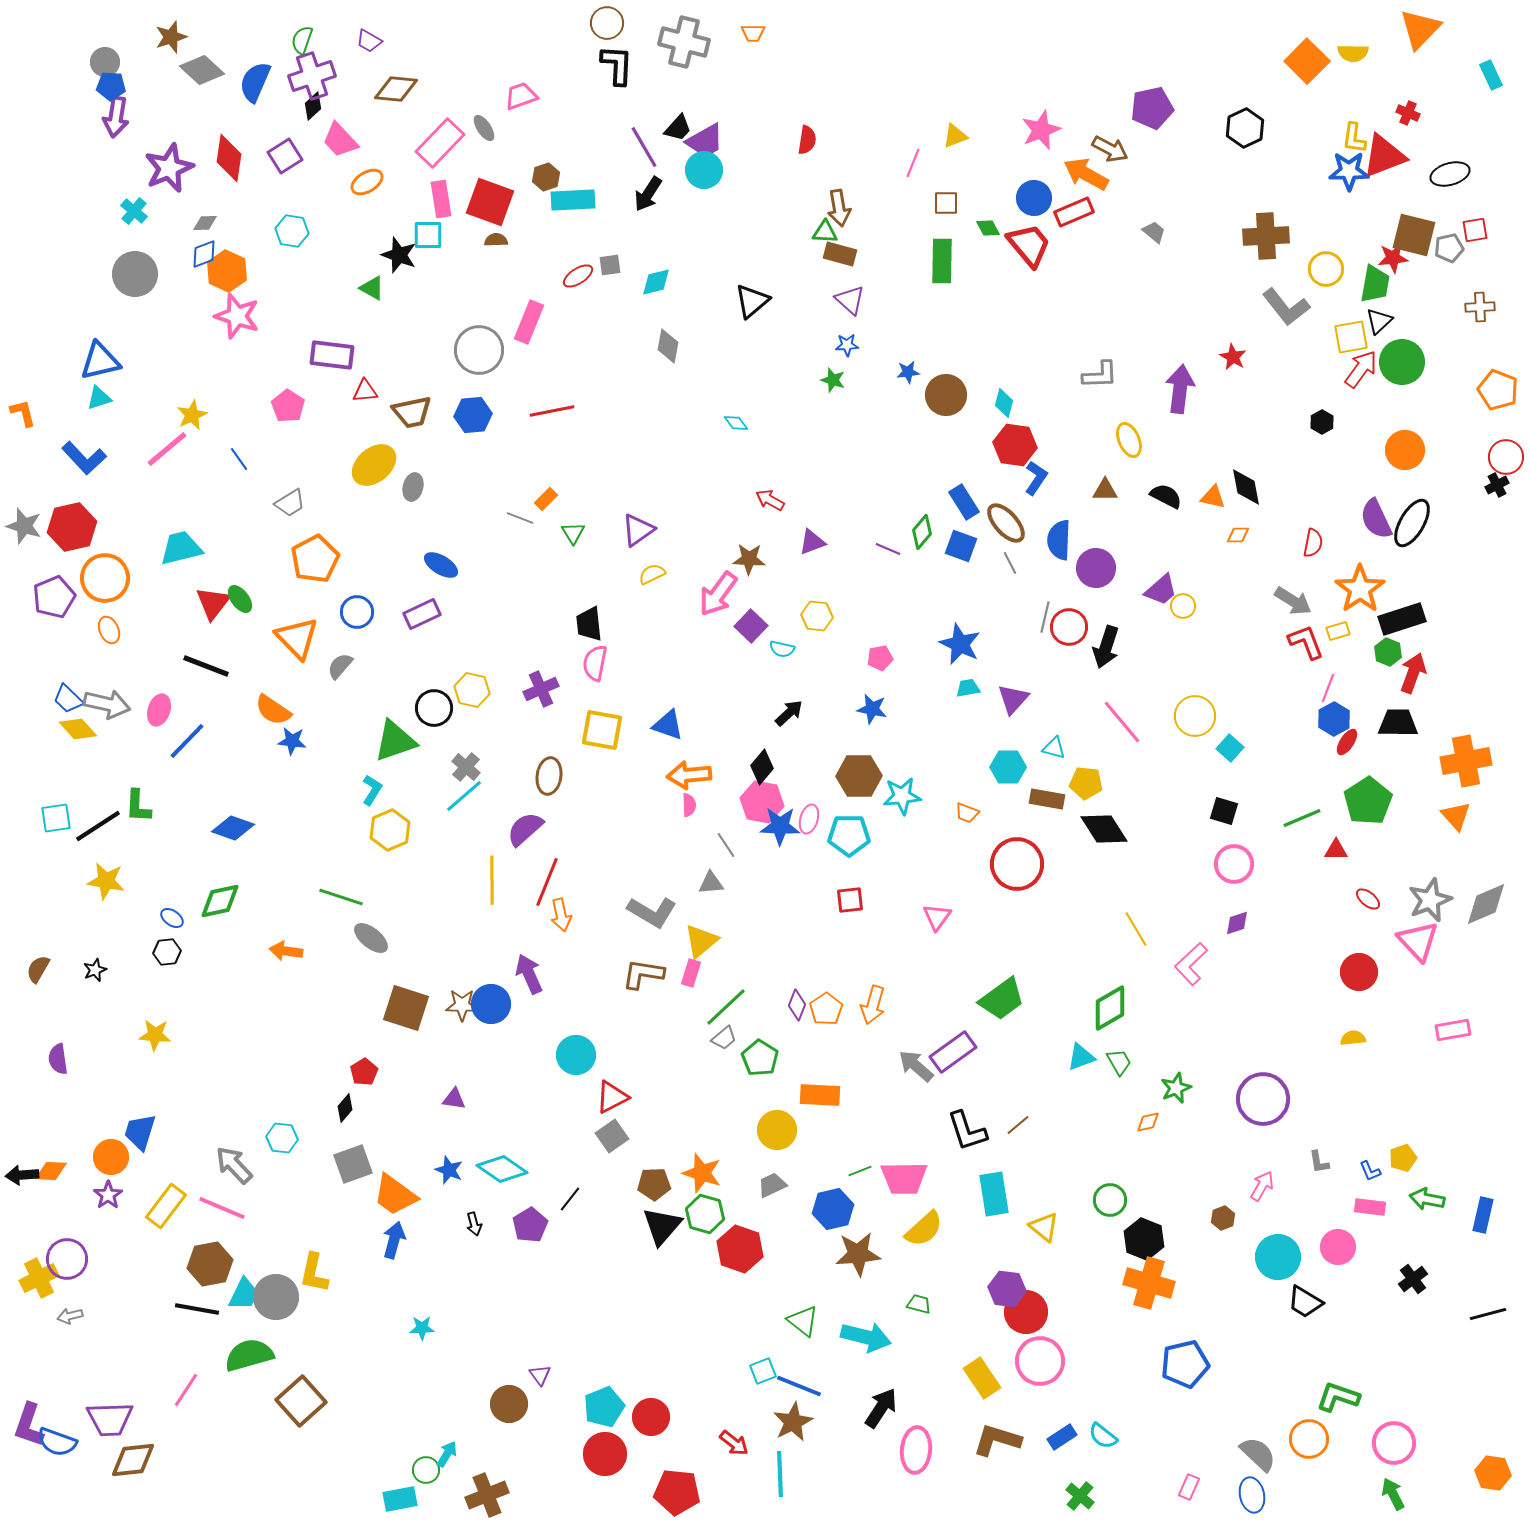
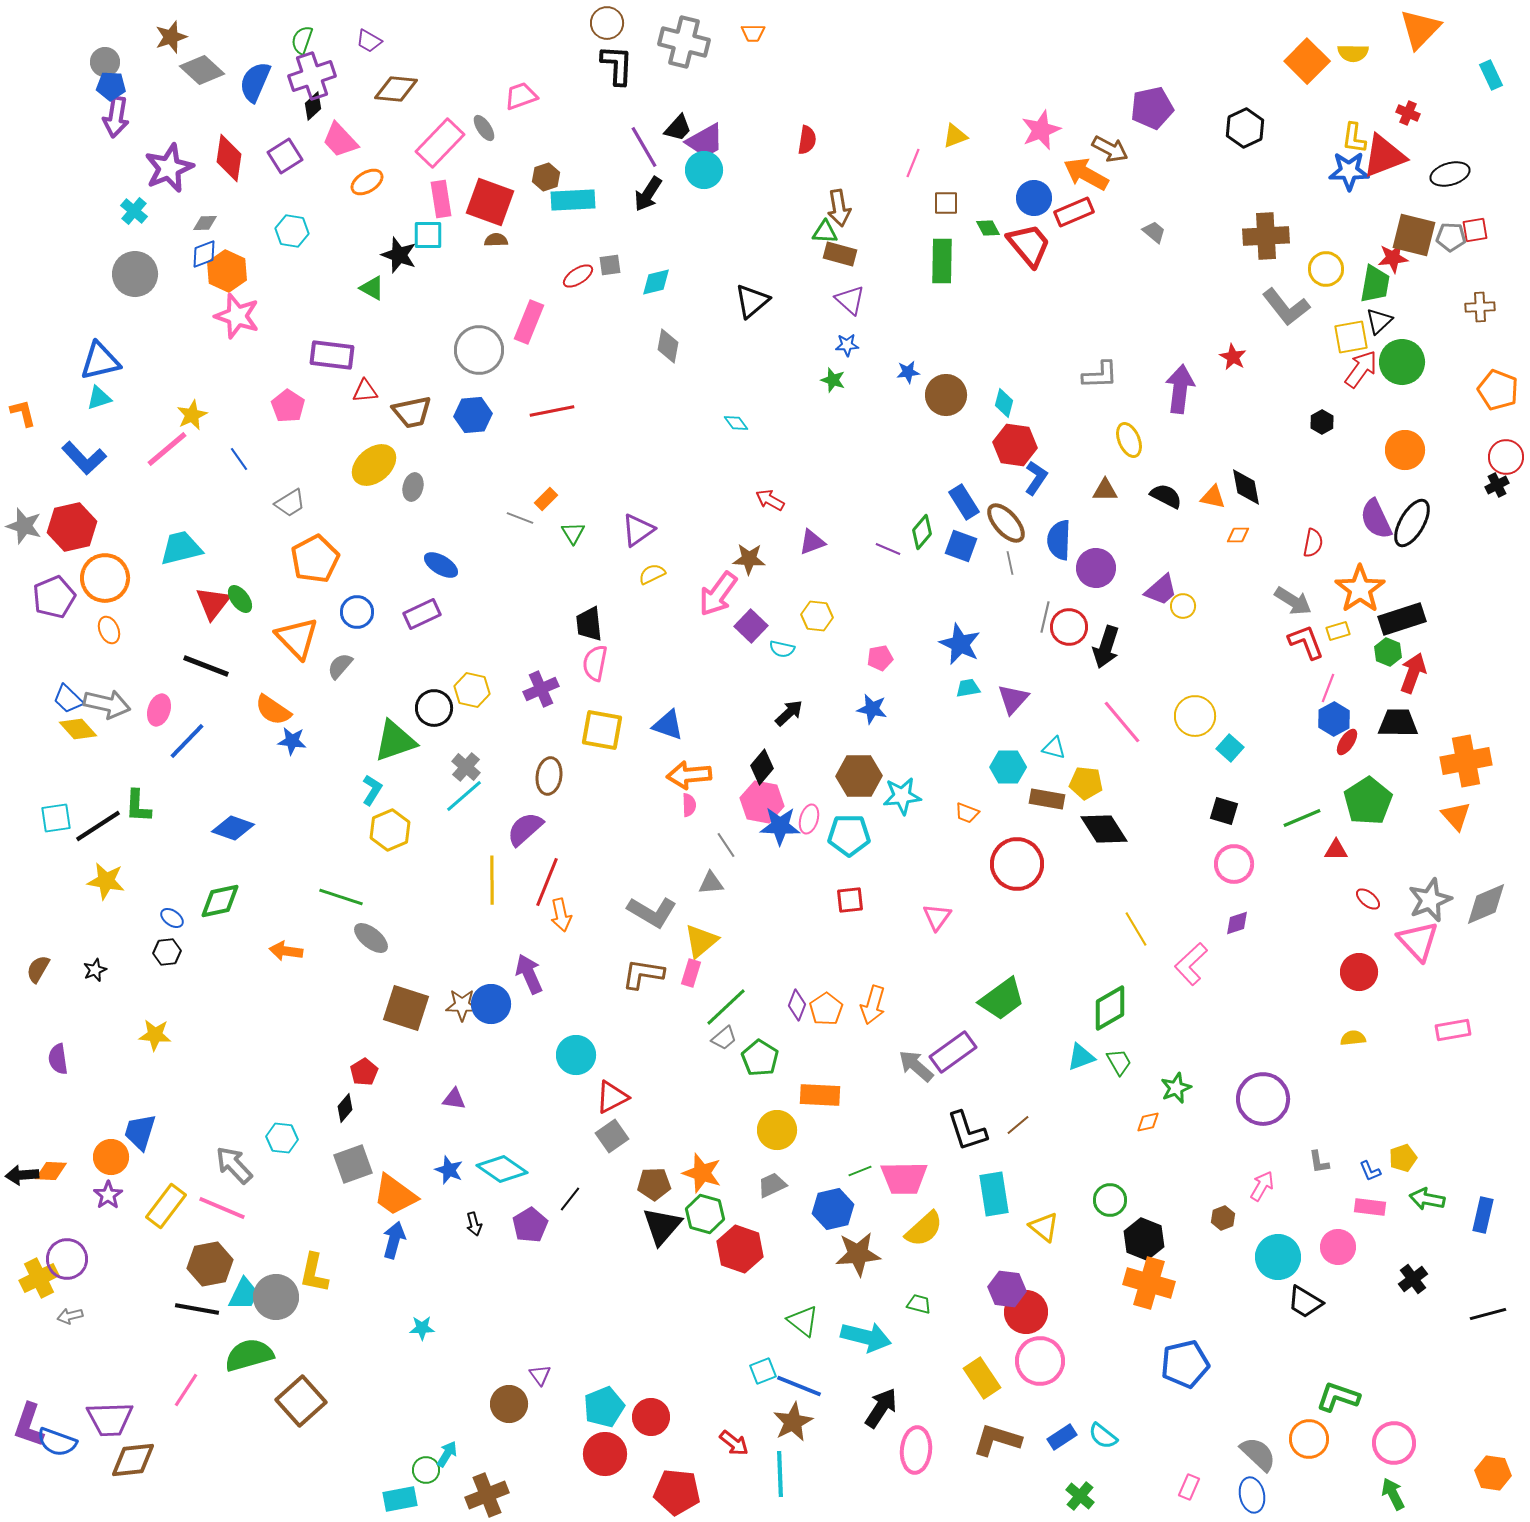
gray pentagon at (1449, 248): moved 2 px right, 11 px up; rotated 16 degrees clockwise
gray line at (1010, 563): rotated 15 degrees clockwise
